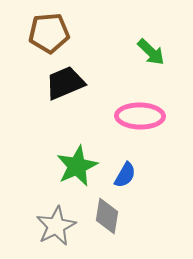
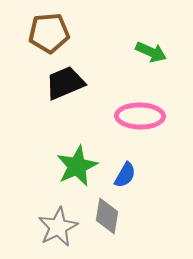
green arrow: rotated 20 degrees counterclockwise
gray star: moved 2 px right, 1 px down
